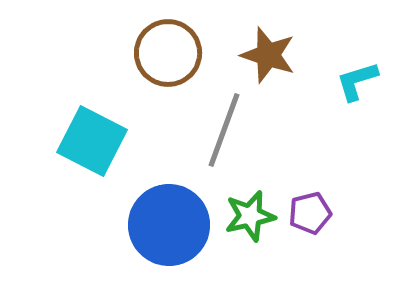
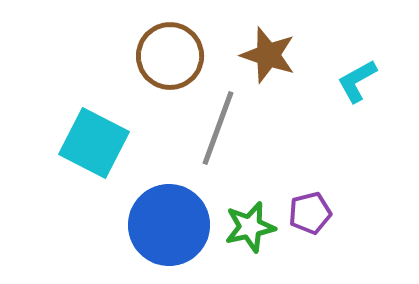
brown circle: moved 2 px right, 3 px down
cyan L-shape: rotated 12 degrees counterclockwise
gray line: moved 6 px left, 2 px up
cyan square: moved 2 px right, 2 px down
green star: moved 11 px down
